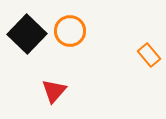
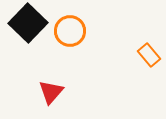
black square: moved 1 px right, 11 px up
red triangle: moved 3 px left, 1 px down
